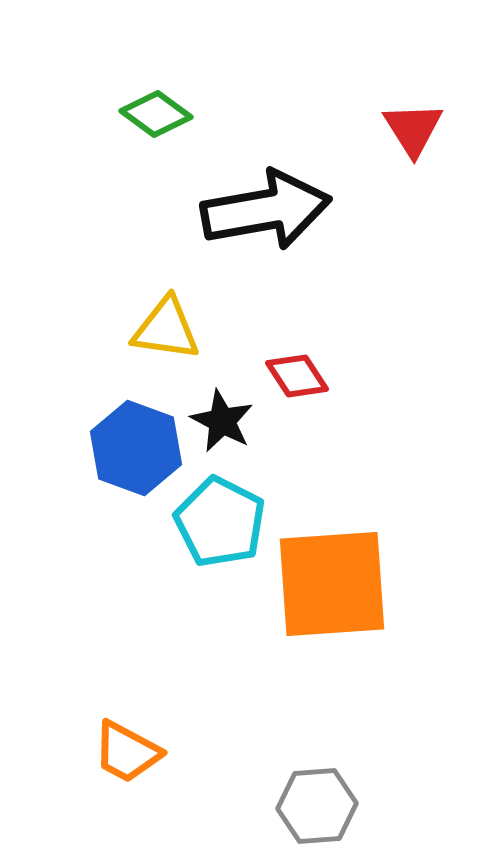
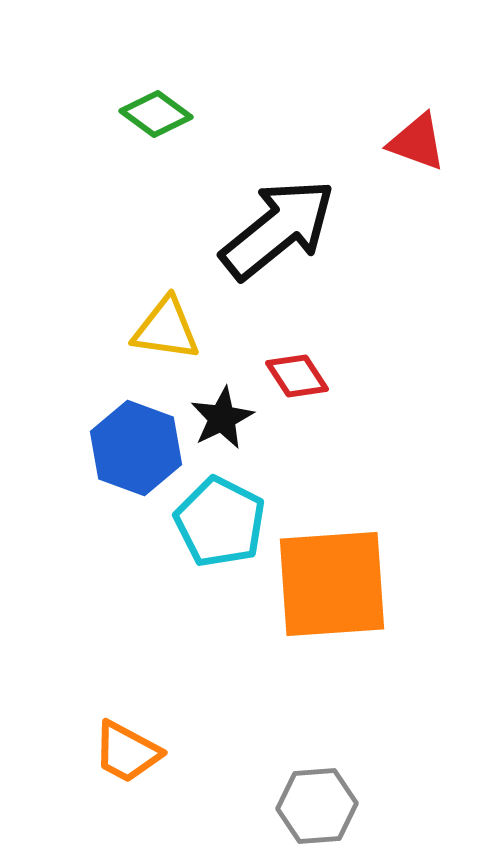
red triangle: moved 4 px right, 13 px down; rotated 38 degrees counterclockwise
black arrow: moved 12 px right, 19 px down; rotated 29 degrees counterclockwise
black star: moved 3 px up; rotated 18 degrees clockwise
